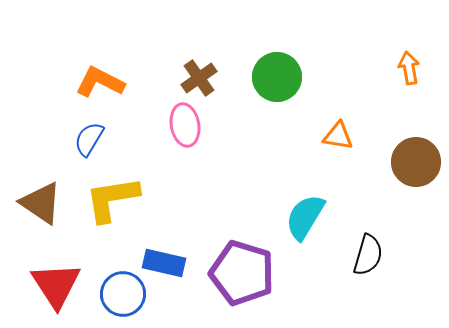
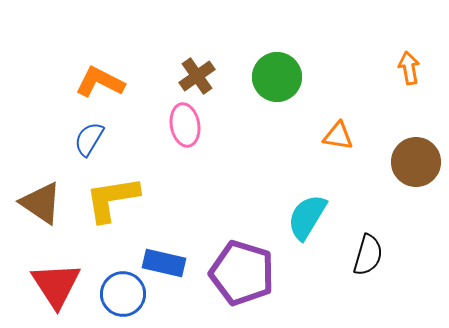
brown cross: moved 2 px left, 2 px up
cyan semicircle: moved 2 px right
